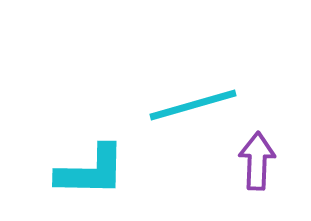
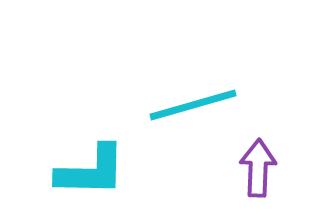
purple arrow: moved 1 px right, 7 px down
